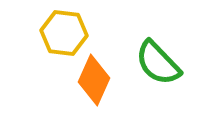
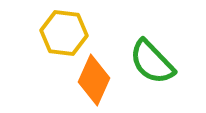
green semicircle: moved 6 px left, 1 px up
